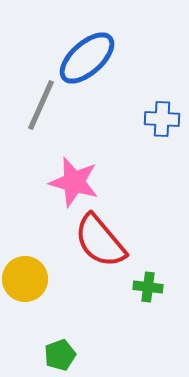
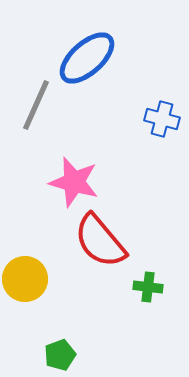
gray line: moved 5 px left
blue cross: rotated 12 degrees clockwise
